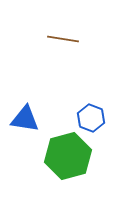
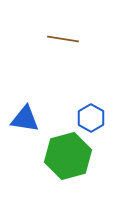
blue hexagon: rotated 8 degrees clockwise
